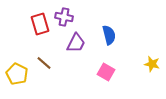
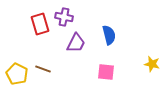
brown line: moved 1 px left, 6 px down; rotated 21 degrees counterclockwise
pink square: rotated 24 degrees counterclockwise
